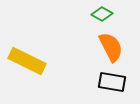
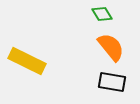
green diamond: rotated 30 degrees clockwise
orange semicircle: rotated 12 degrees counterclockwise
